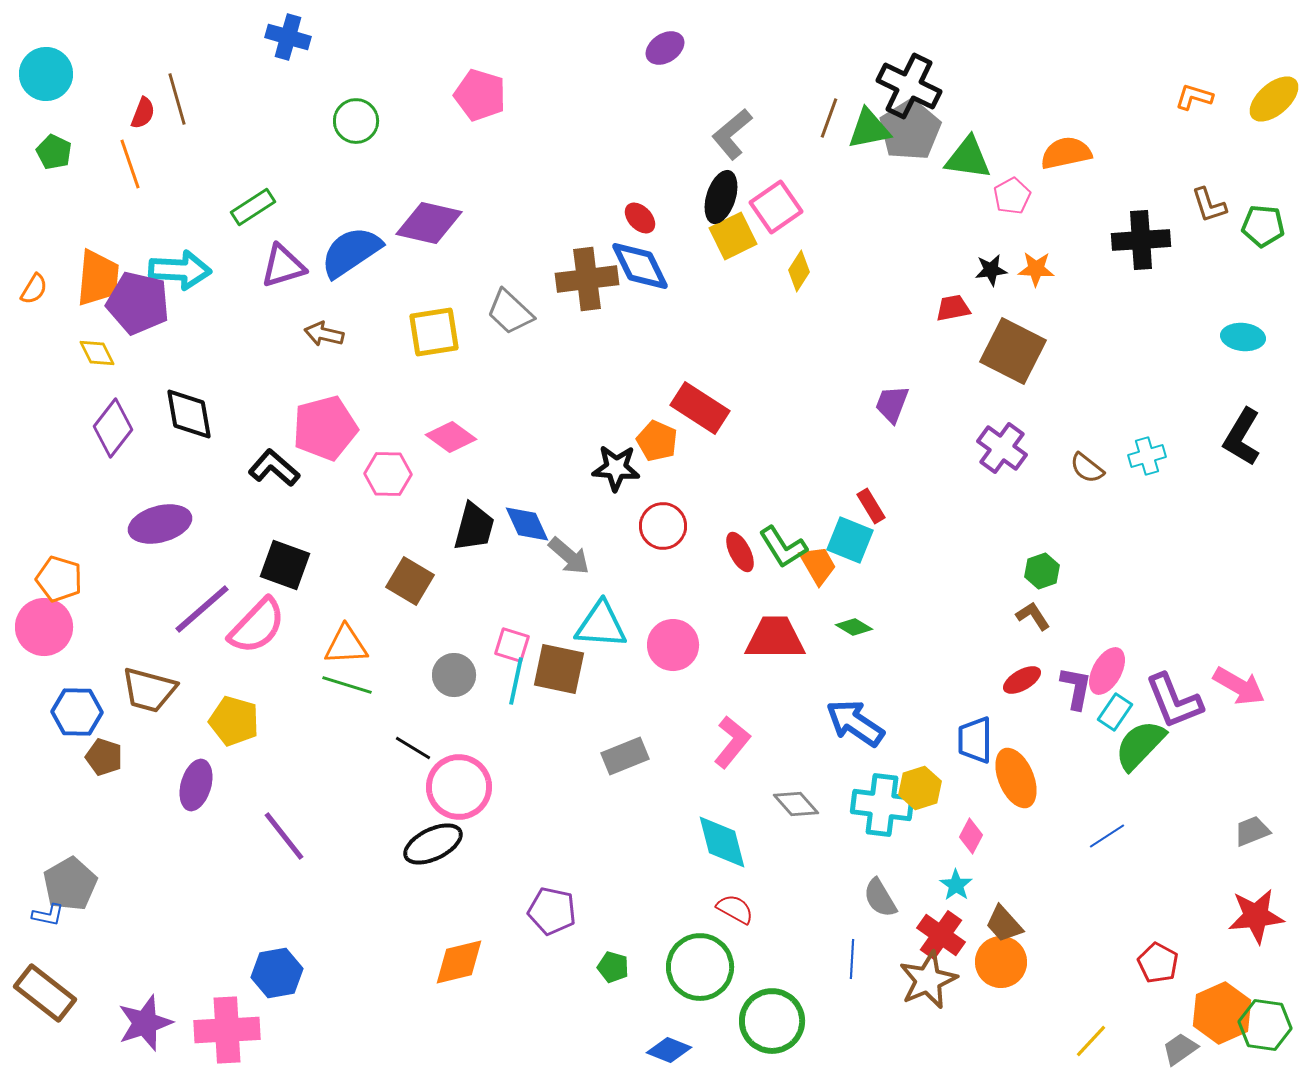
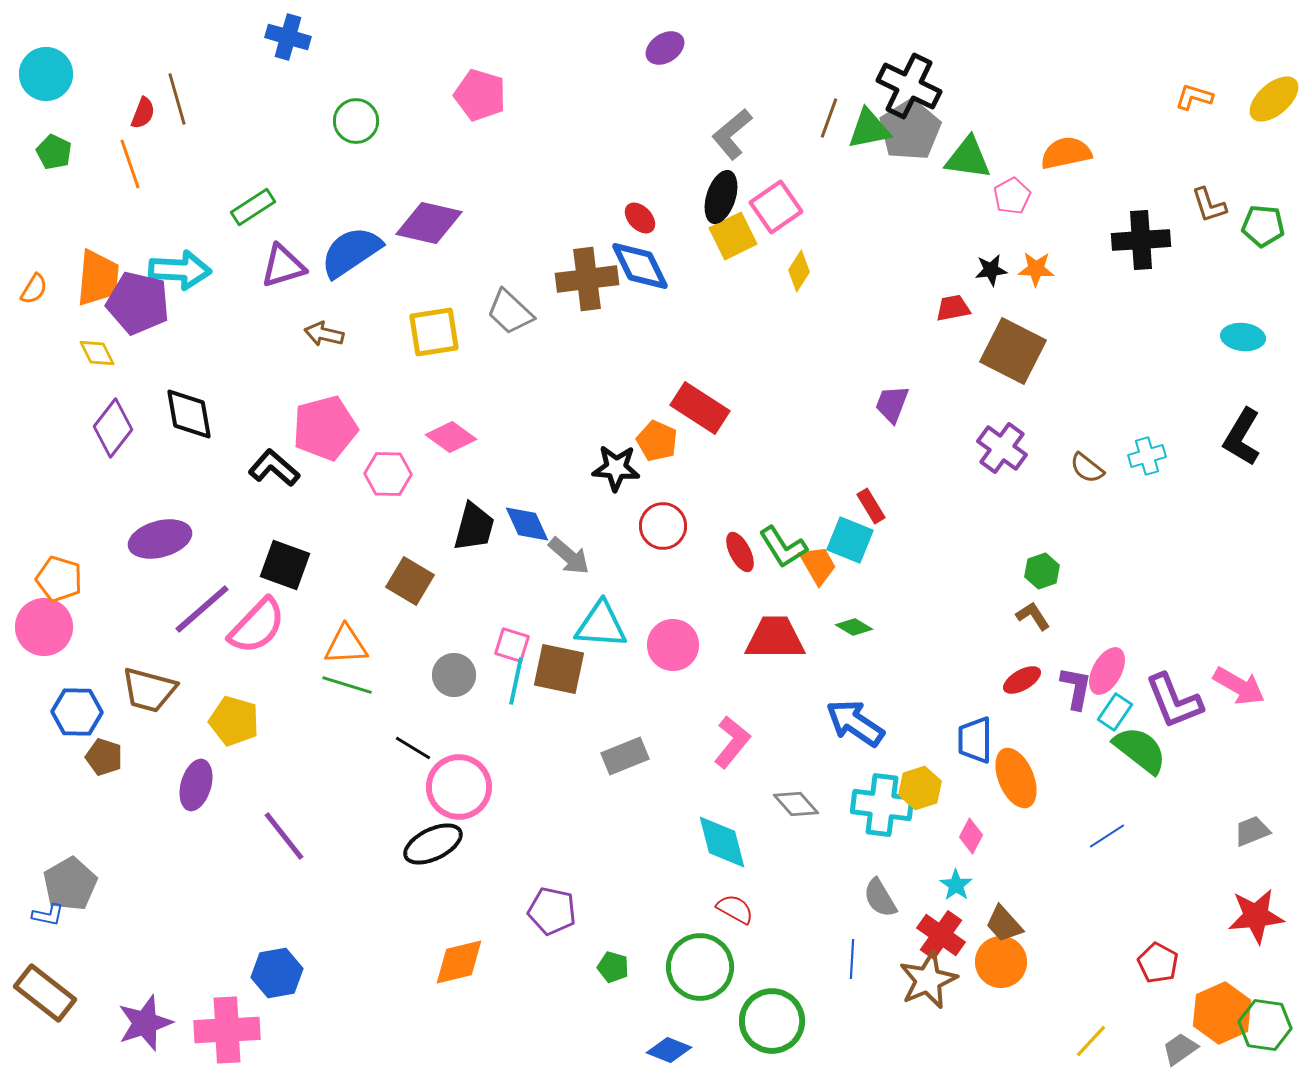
purple ellipse at (160, 524): moved 15 px down
green semicircle at (1140, 745): moved 5 px down; rotated 84 degrees clockwise
